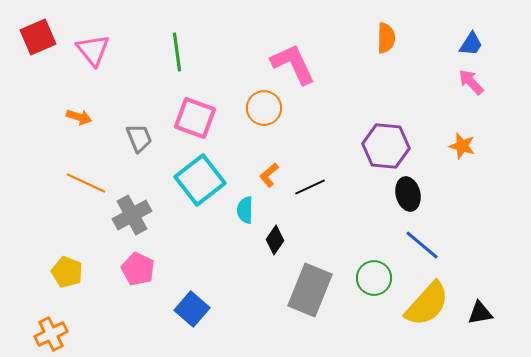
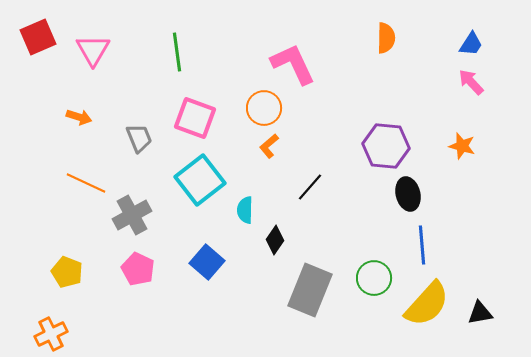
pink triangle: rotated 9 degrees clockwise
orange L-shape: moved 29 px up
black line: rotated 24 degrees counterclockwise
blue line: rotated 45 degrees clockwise
blue square: moved 15 px right, 47 px up
